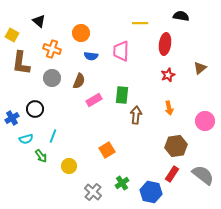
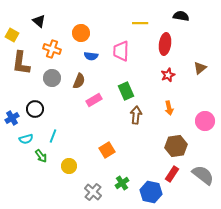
green rectangle: moved 4 px right, 4 px up; rotated 30 degrees counterclockwise
